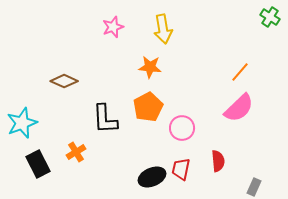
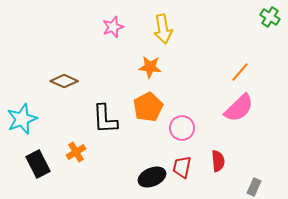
cyan star: moved 4 px up
red trapezoid: moved 1 px right, 2 px up
